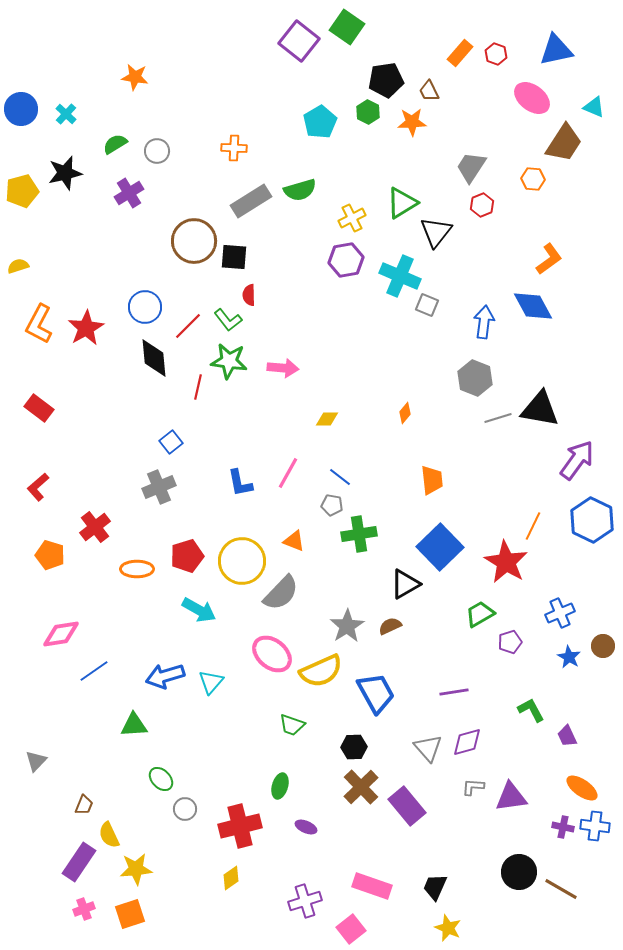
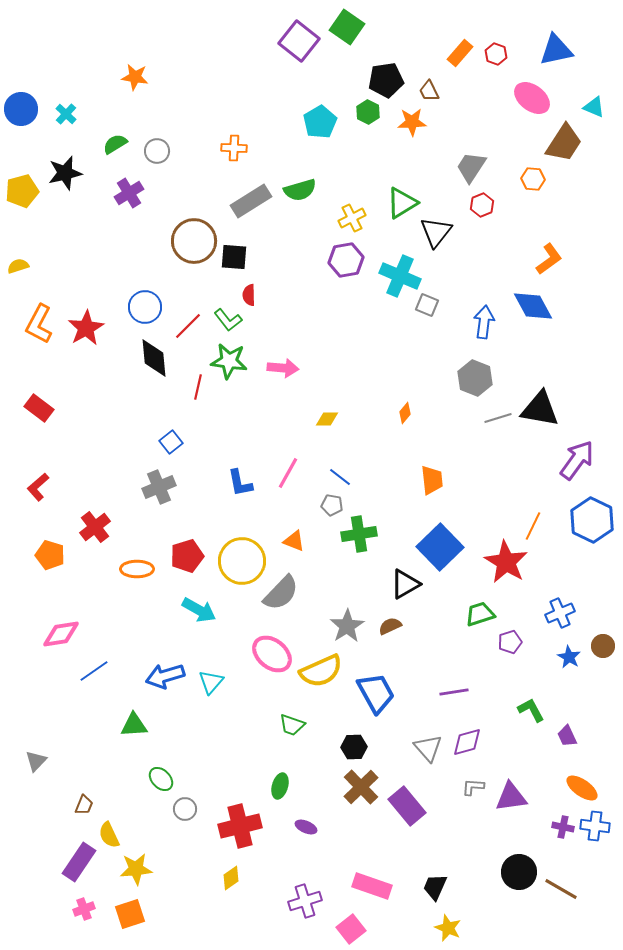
green trapezoid at (480, 614): rotated 12 degrees clockwise
